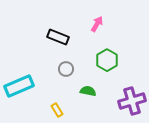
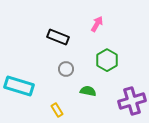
cyan rectangle: rotated 40 degrees clockwise
